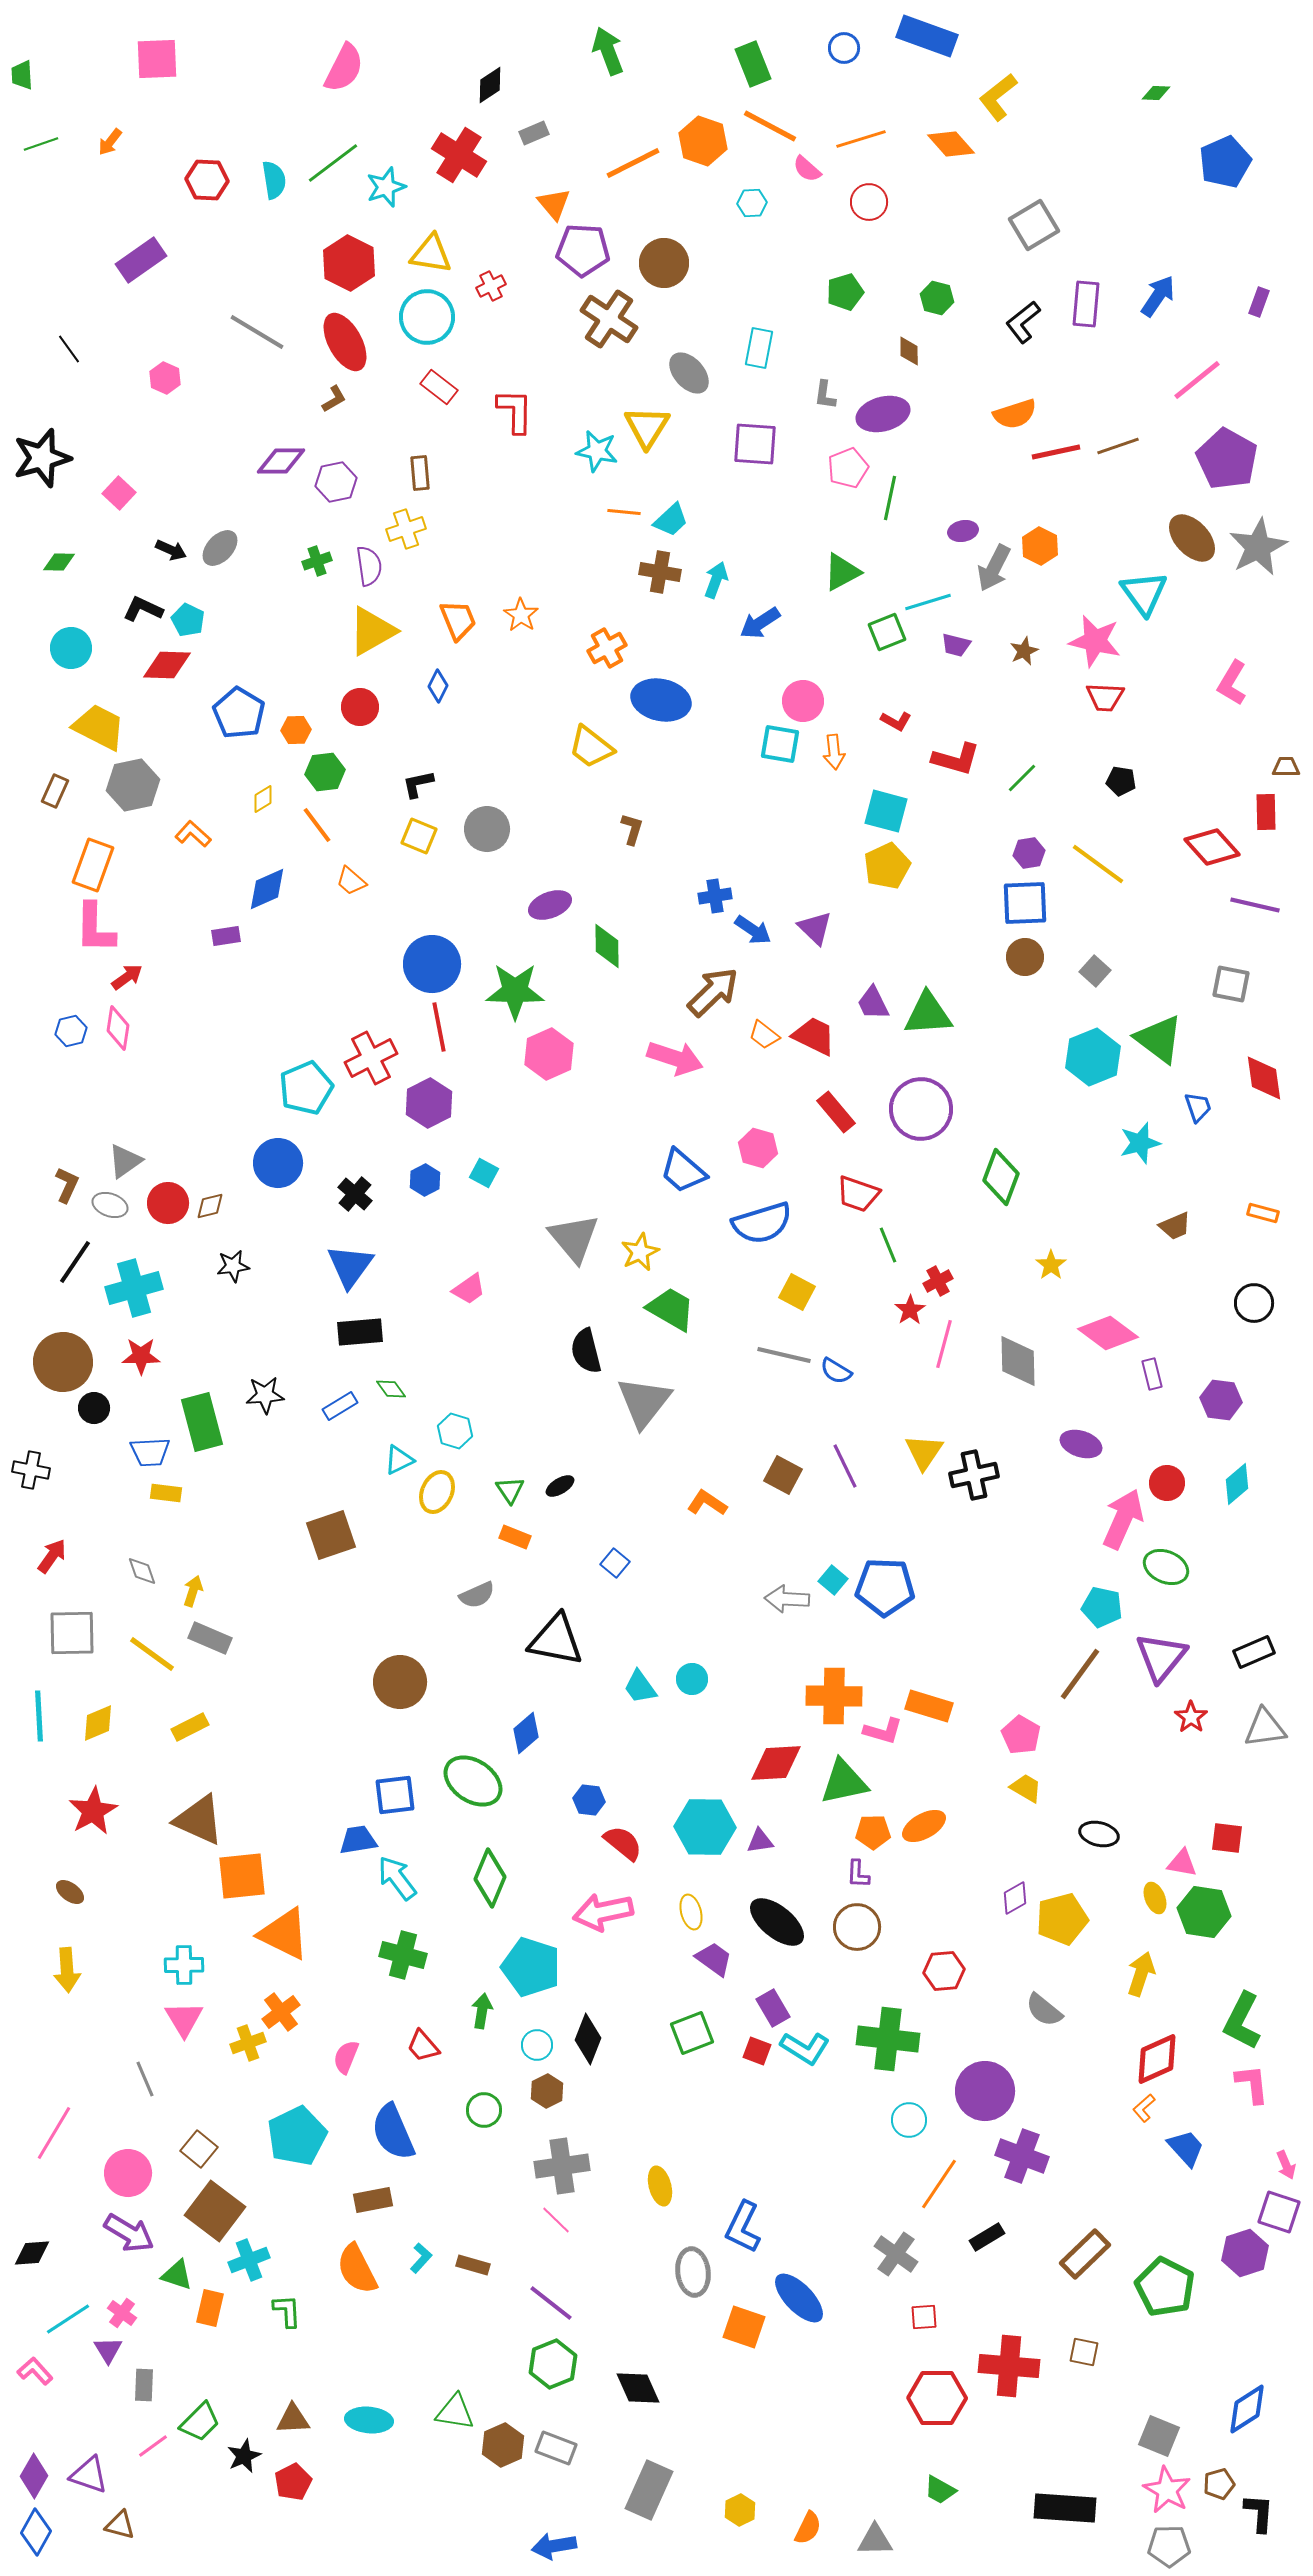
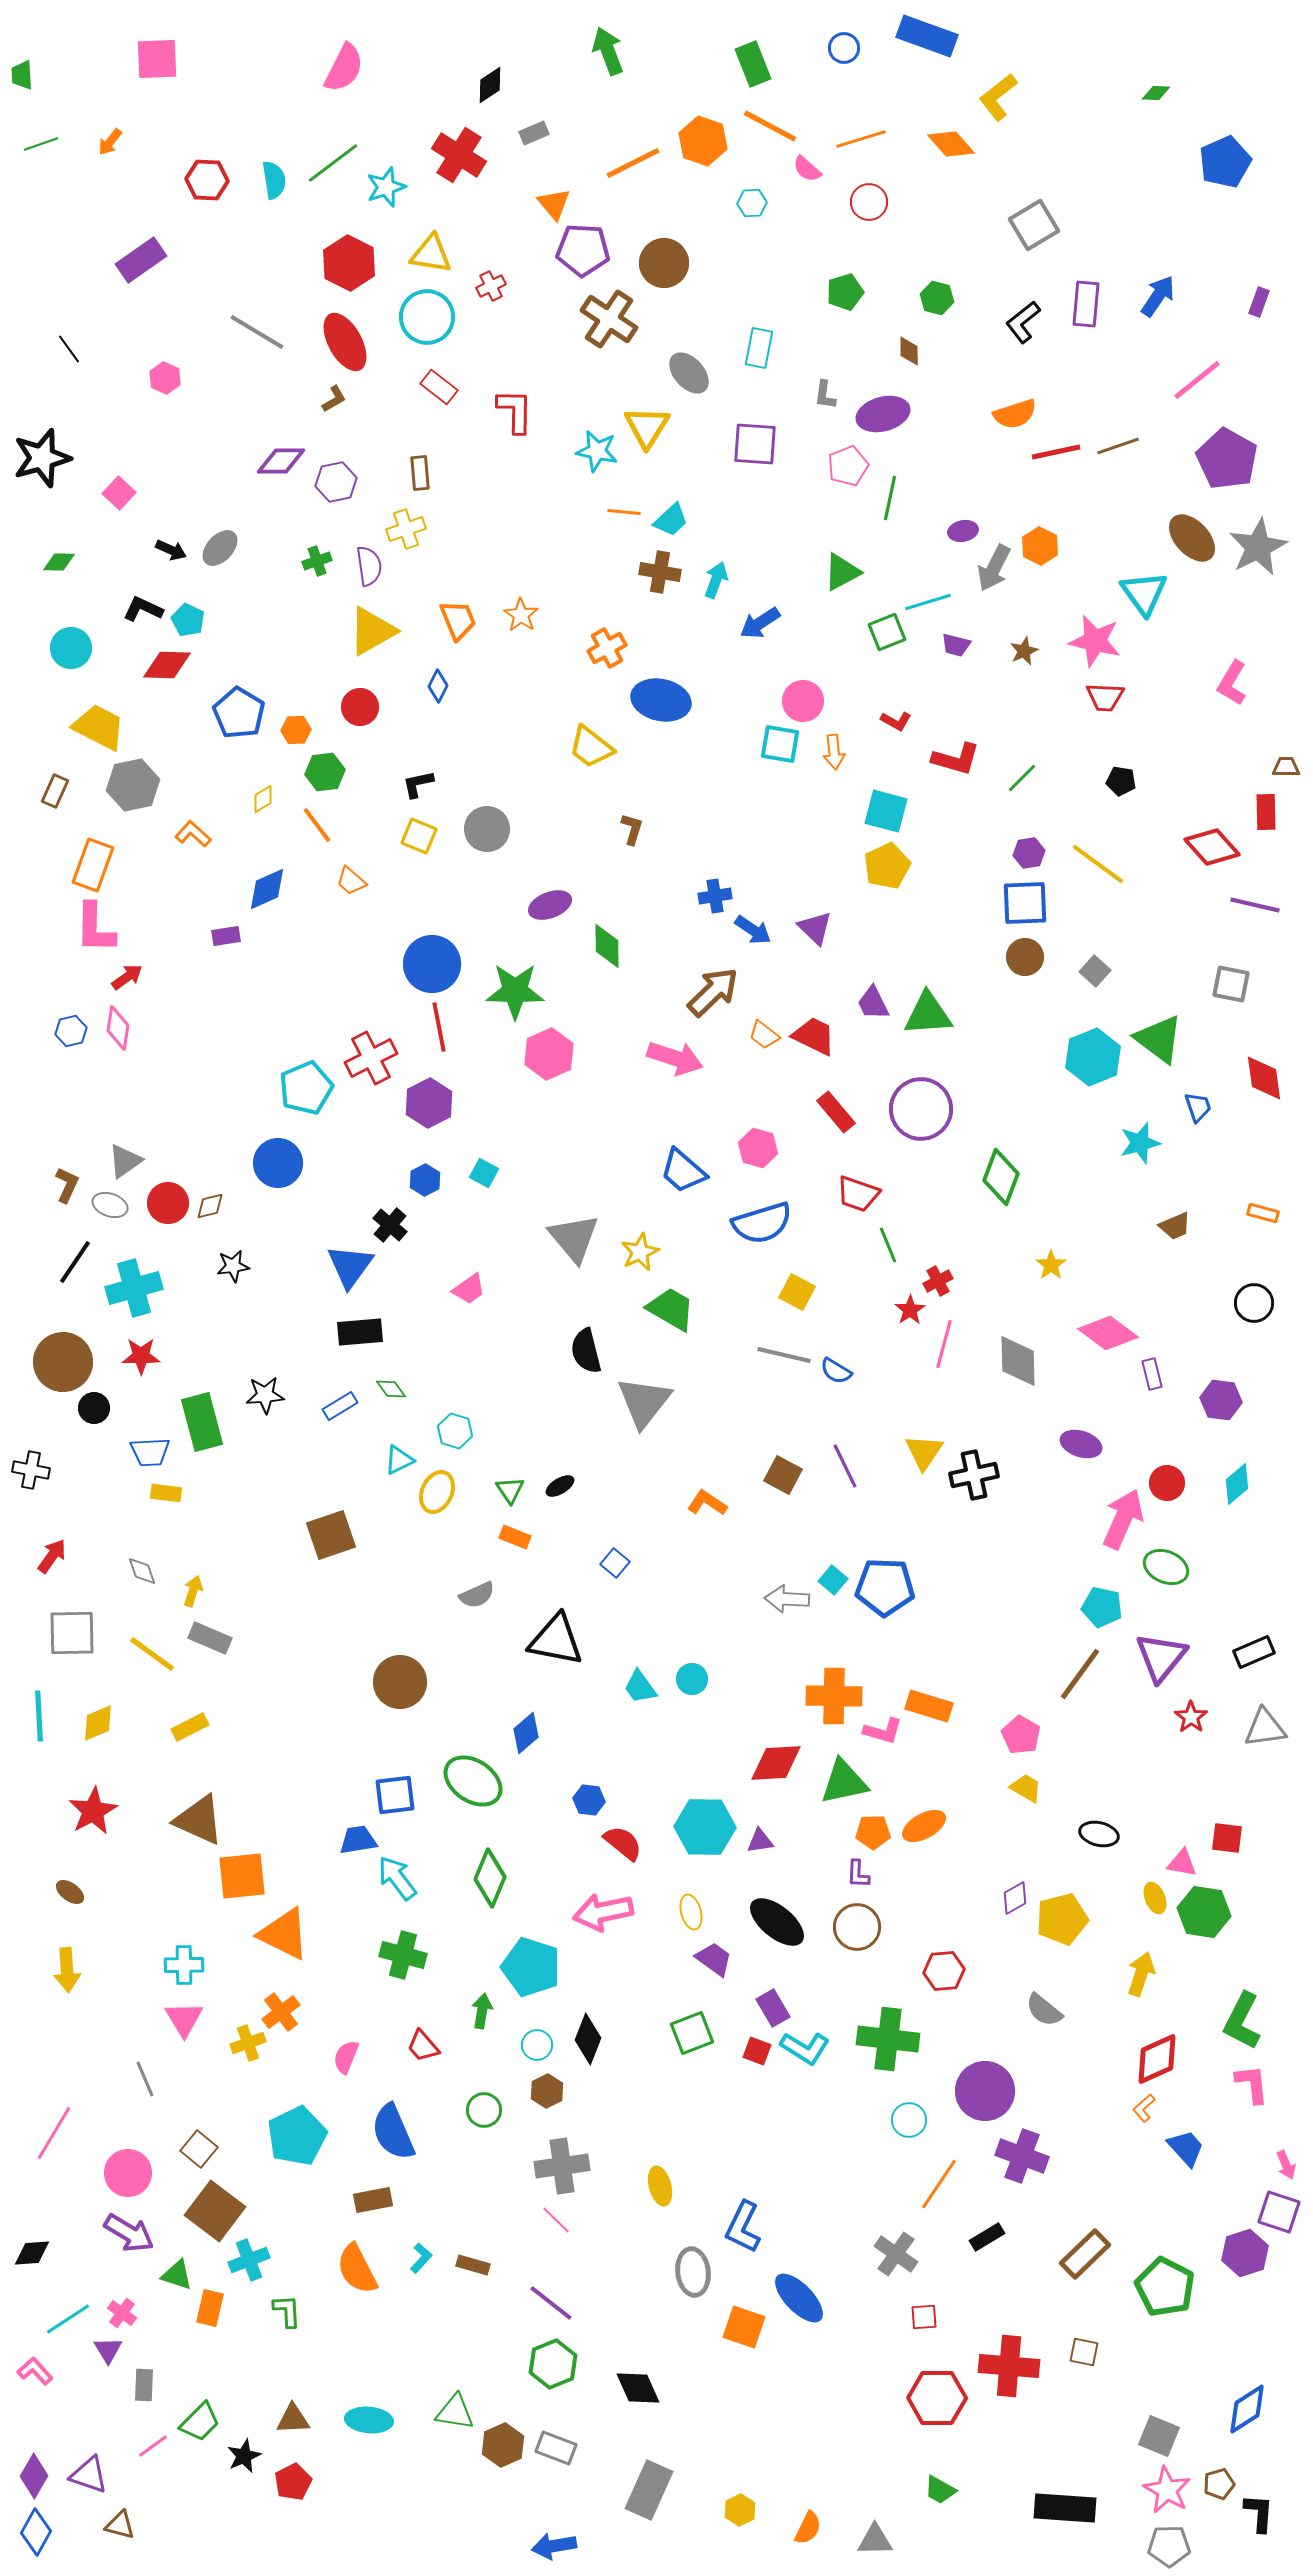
pink pentagon at (848, 468): moved 2 px up
black cross at (355, 1194): moved 35 px right, 31 px down
